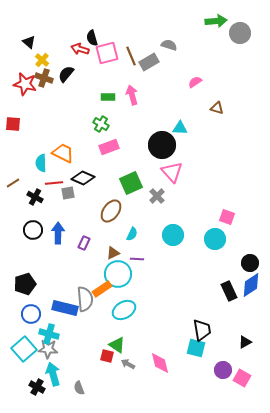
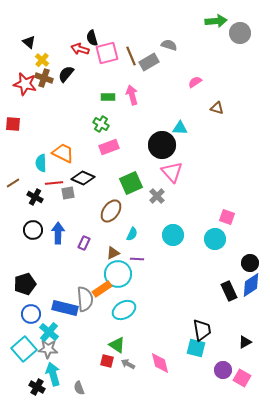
cyan cross at (49, 334): moved 2 px up; rotated 24 degrees clockwise
red square at (107, 356): moved 5 px down
